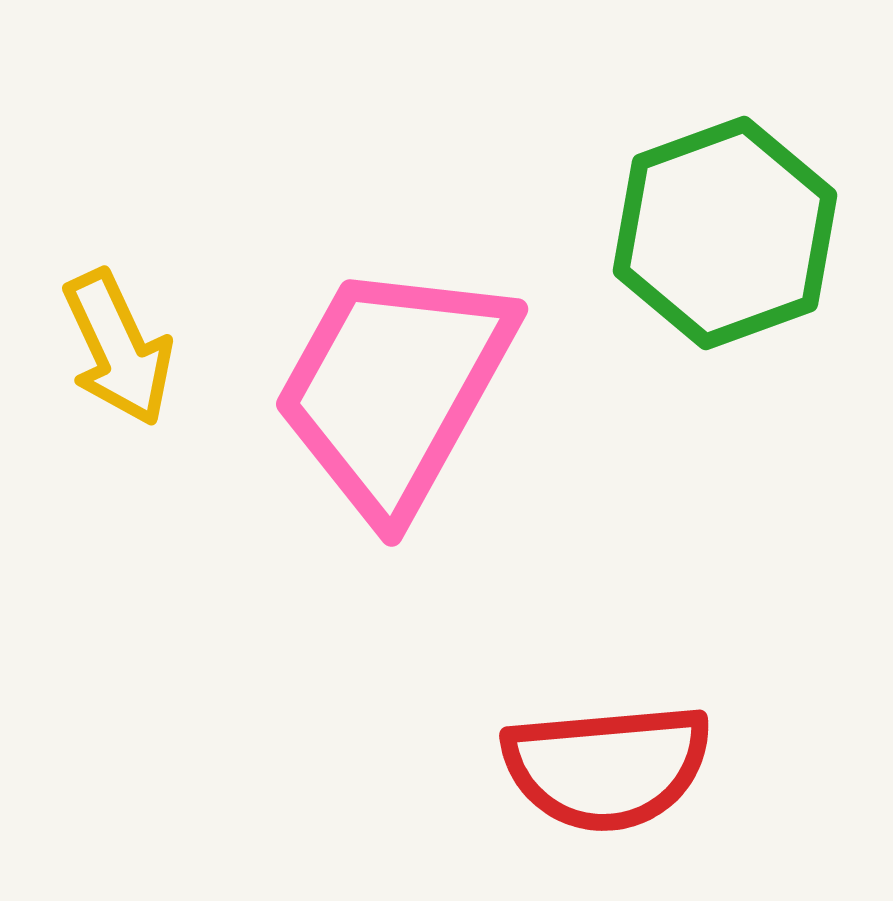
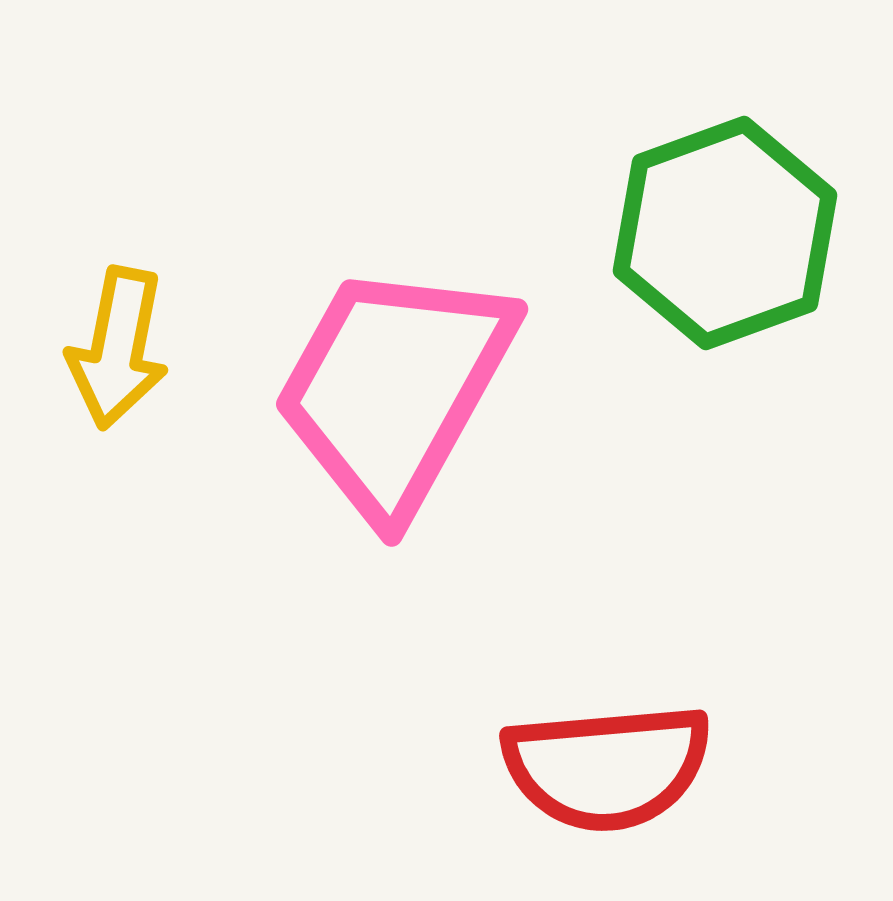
yellow arrow: rotated 36 degrees clockwise
